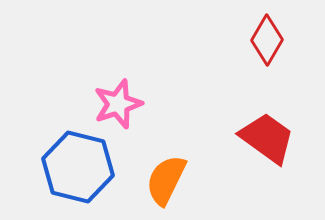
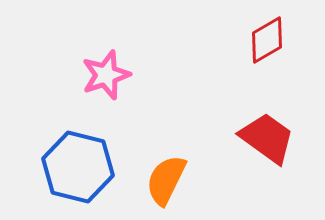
red diamond: rotated 30 degrees clockwise
pink star: moved 12 px left, 29 px up
